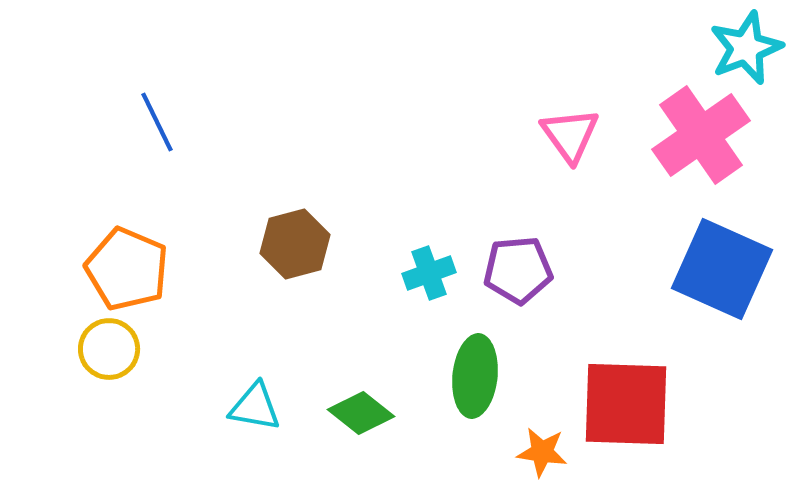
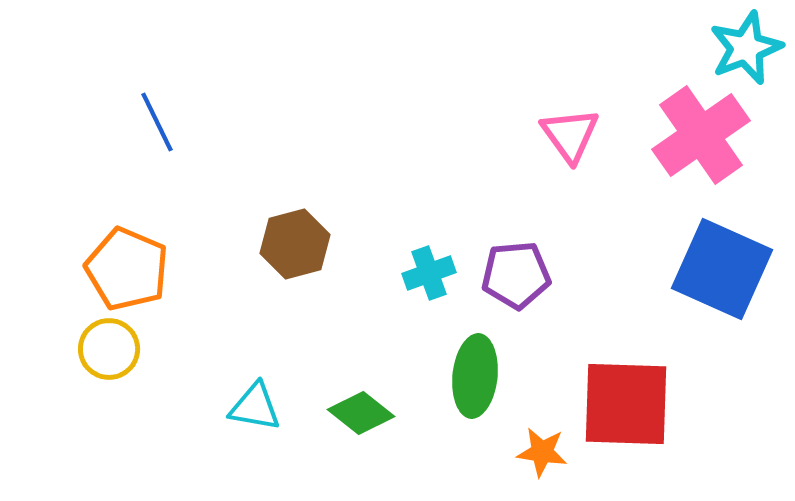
purple pentagon: moved 2 px left, 5 px down
